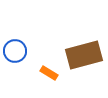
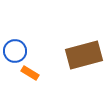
orange rectangle: moved 19 px left
